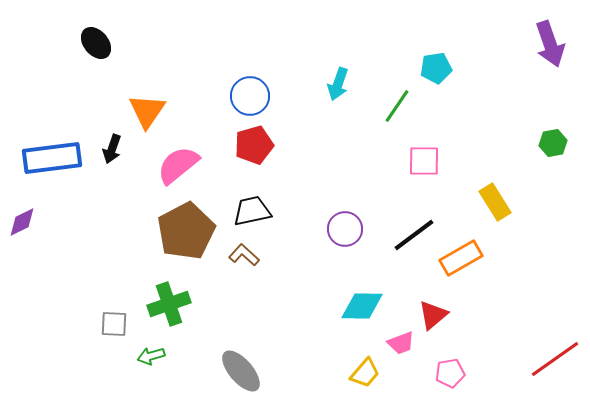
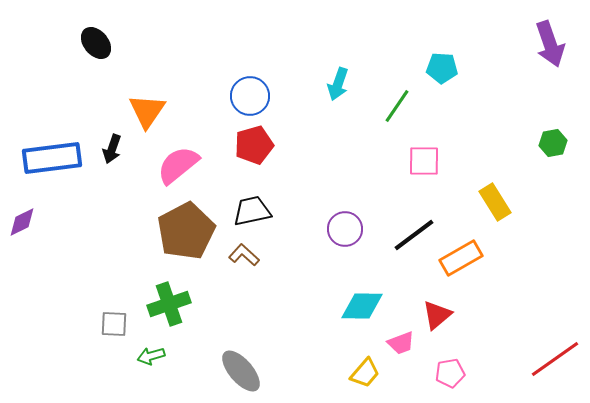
cyan pentagon: moved 6 px right; rotated 12 degrees clockwise
red triangle: moved 4 px right
